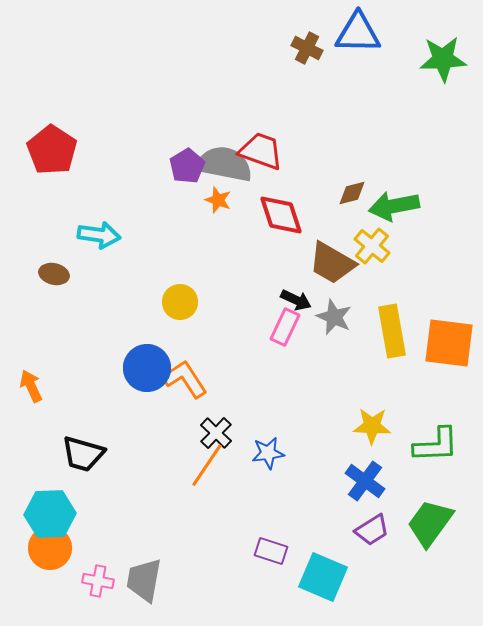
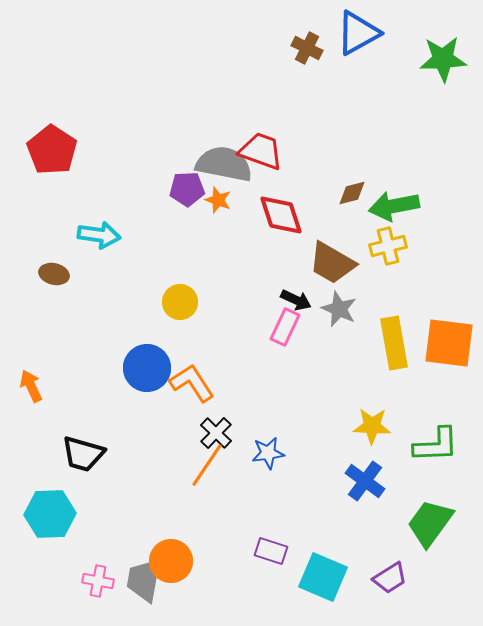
blue triangle: rotated 30 degrees counterclockwise
purple pentagon: moved 23 px down; rotated 28 degrees clockwise
yellow cross: moved 16 px right; rotated 36 degrees clockwise
gray star: moved 5 px right, 8 px up
yellow rectangle: moved 2 px right, 12 px down
orange L-shape: moved 7 px right, 4 px down
purple trapezoid: moved 18 px right, 48 px down
orange circle: moved 121 px right, 13 px down
